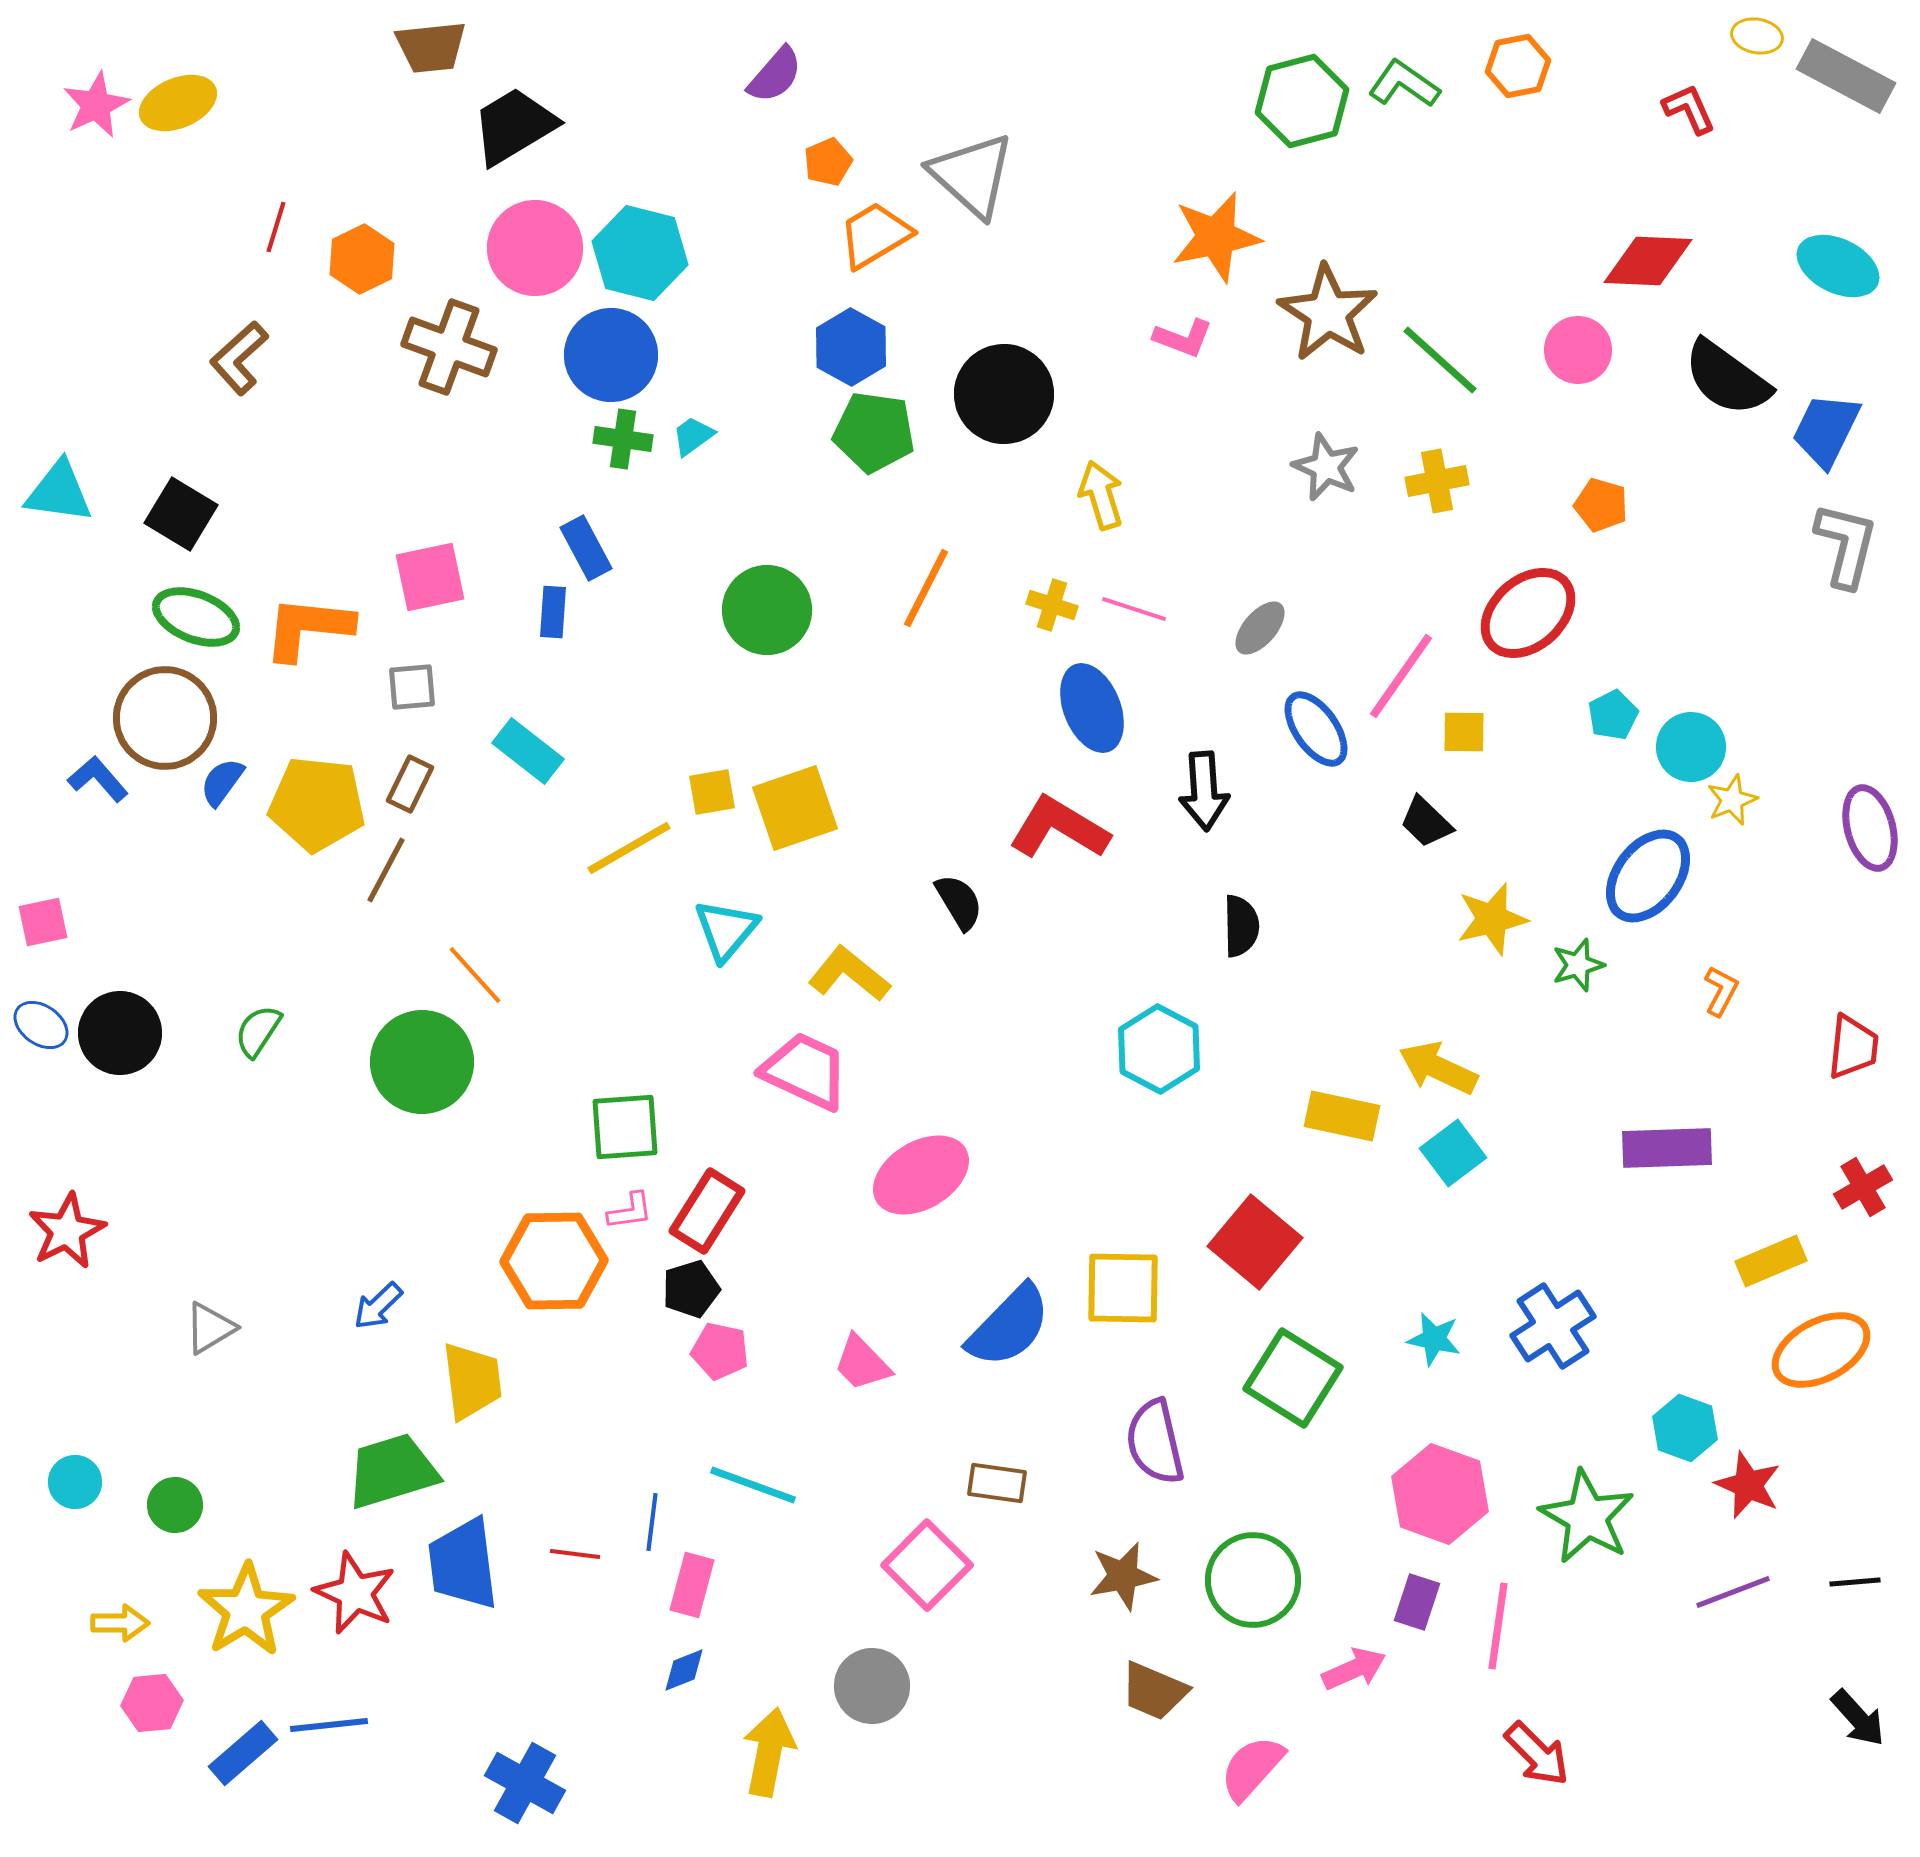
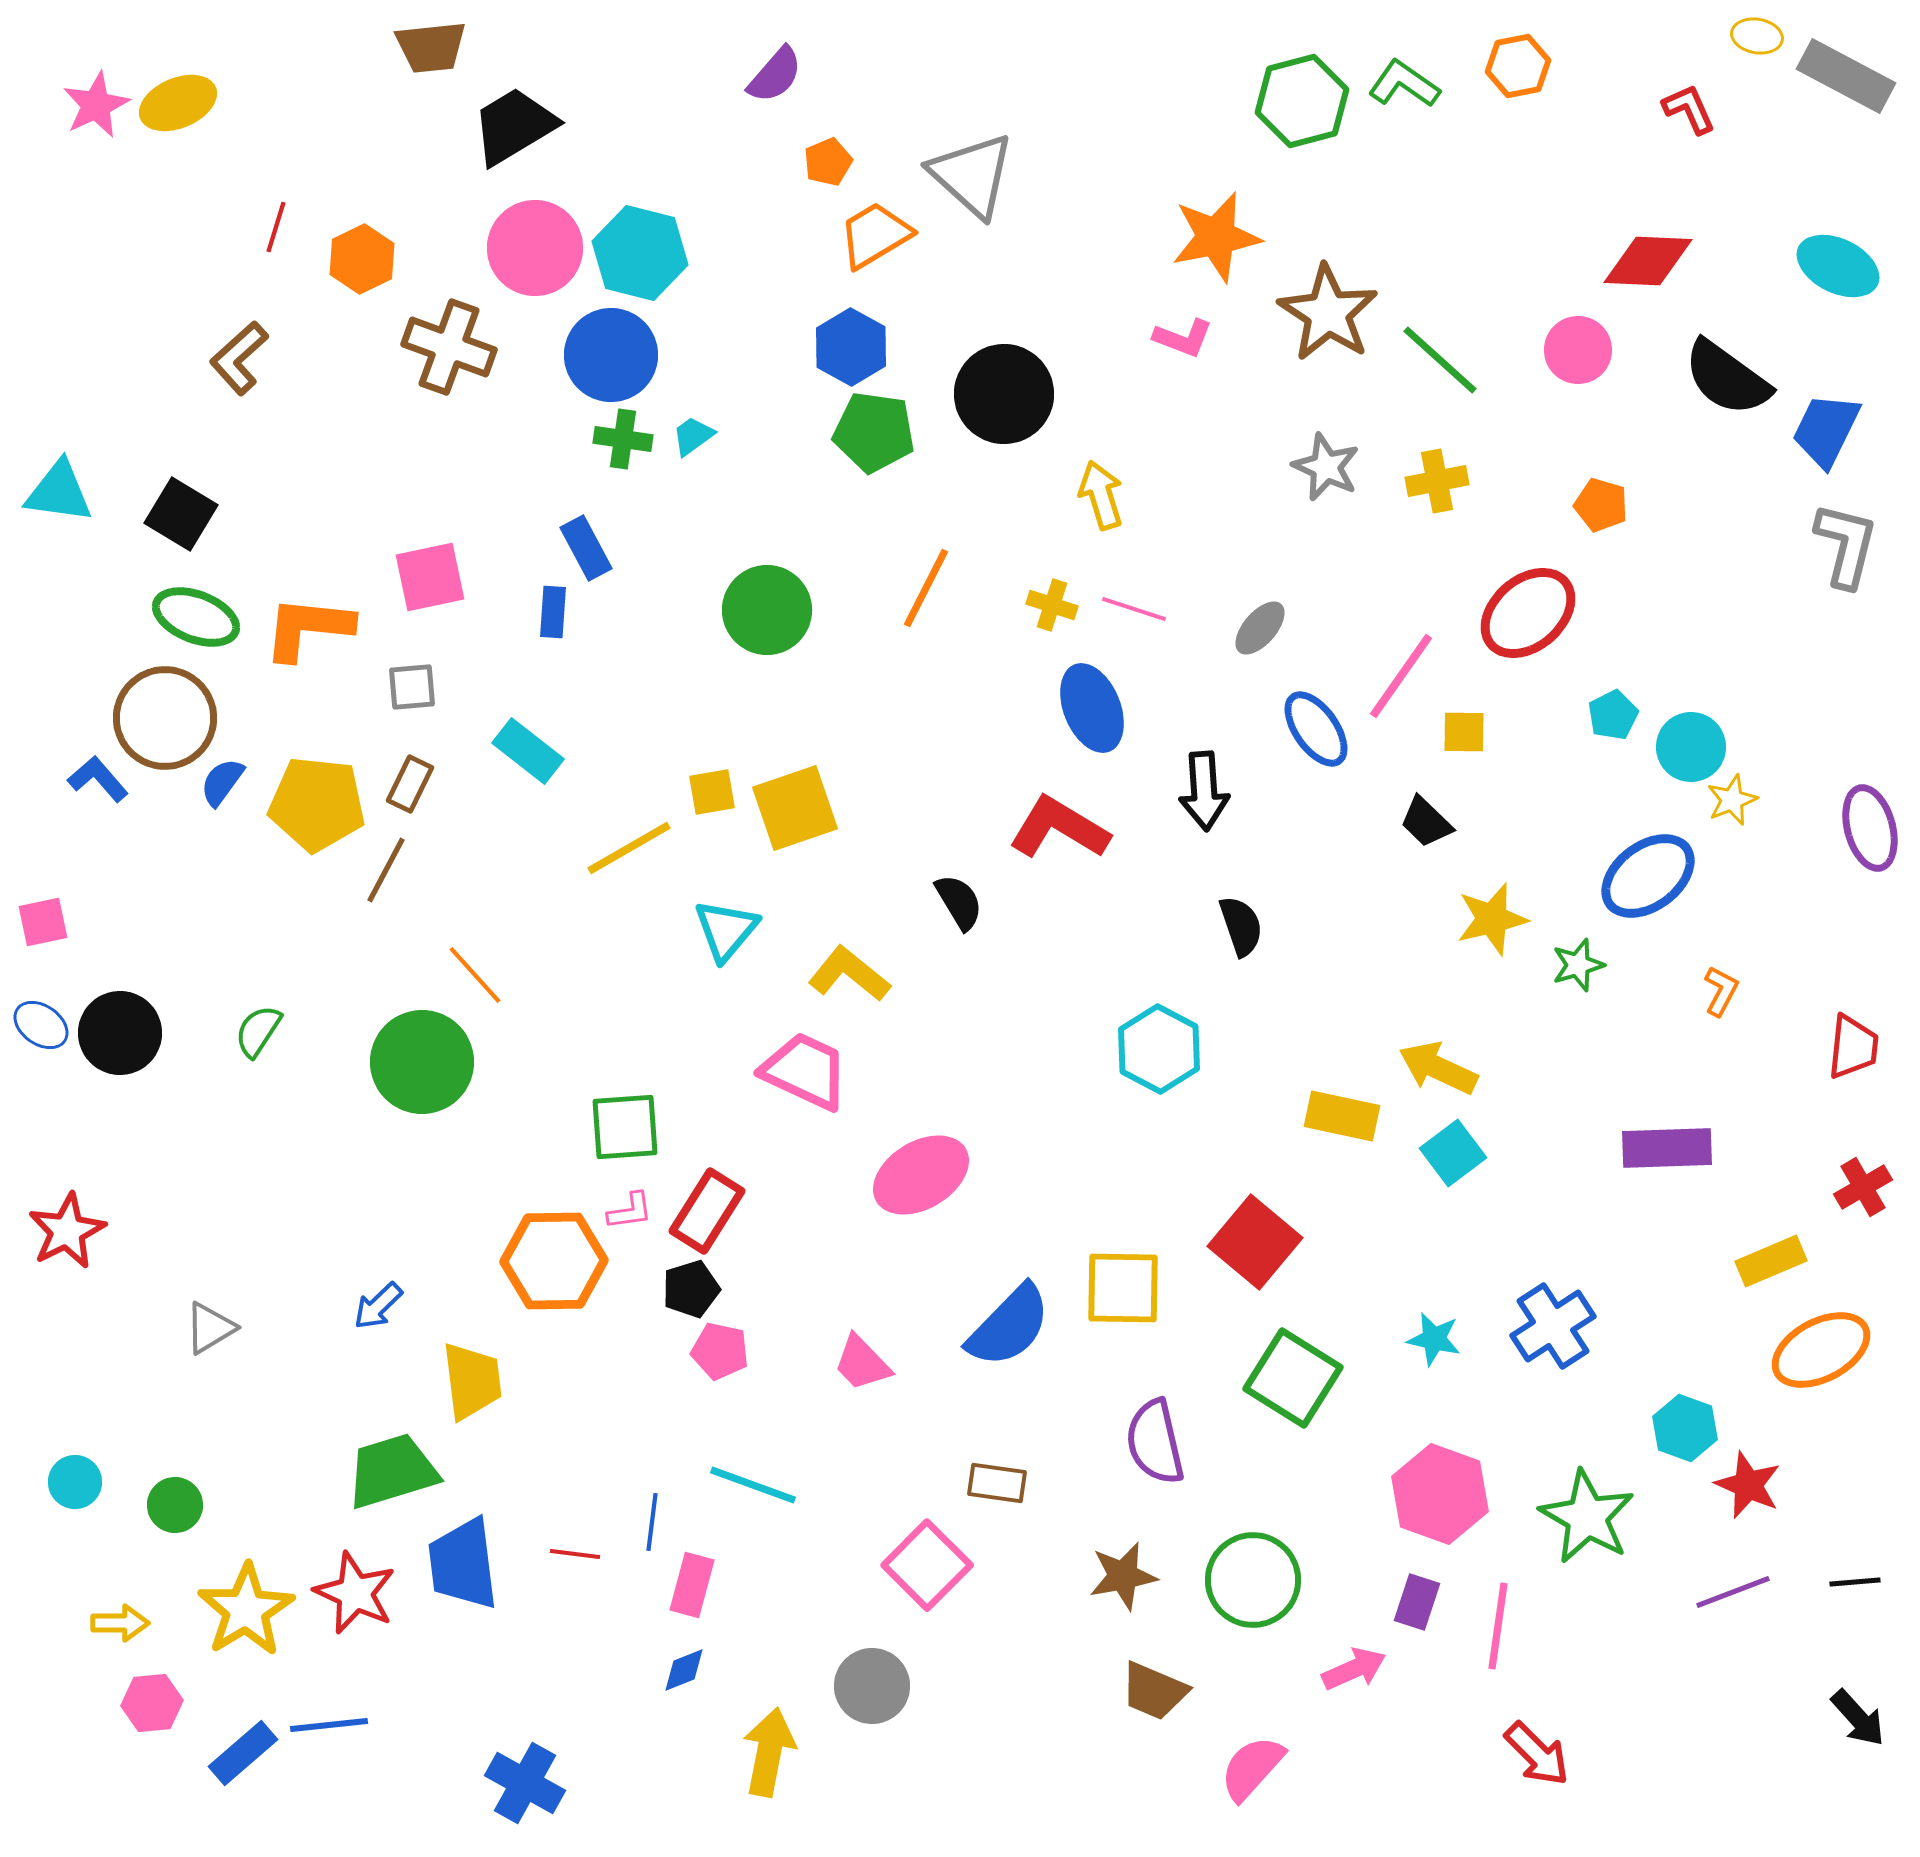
blue ellipse at (1648, 876): rotated 16 degrees clockwise
black semicircle at (1241, 926): rotated 18 degrees counterclockwise
